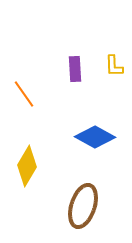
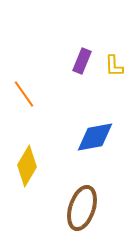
purple rectangle: moved 7 px right, 8 px up; rotated 25 degrees clockwise
blue diamond: rotated 39 degrees counterclockwise
brown ellipse: moved 1 px left, 2 px down
